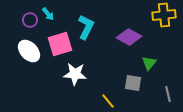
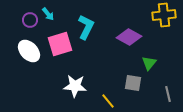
white star: moved 12 px down
